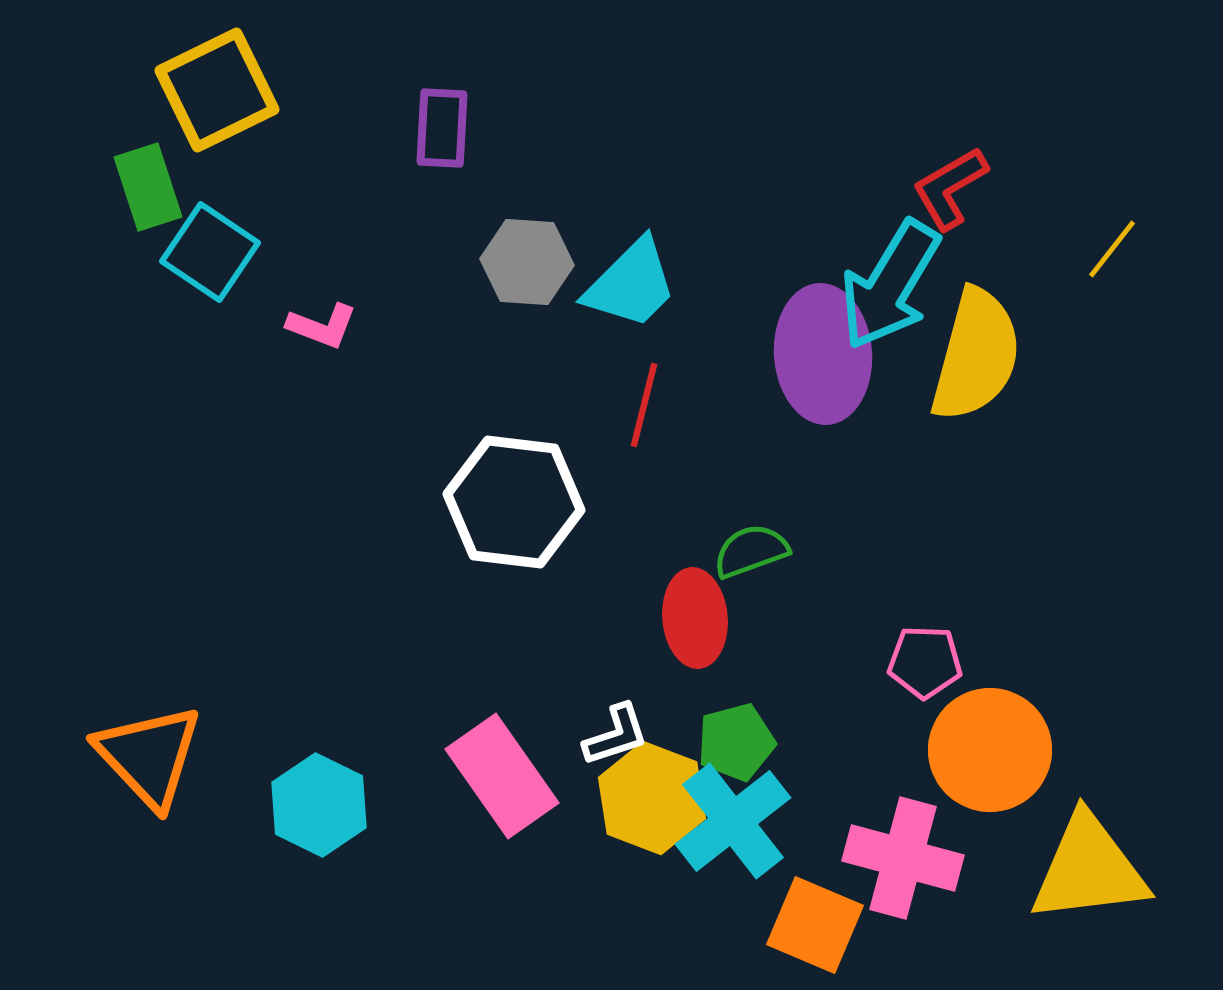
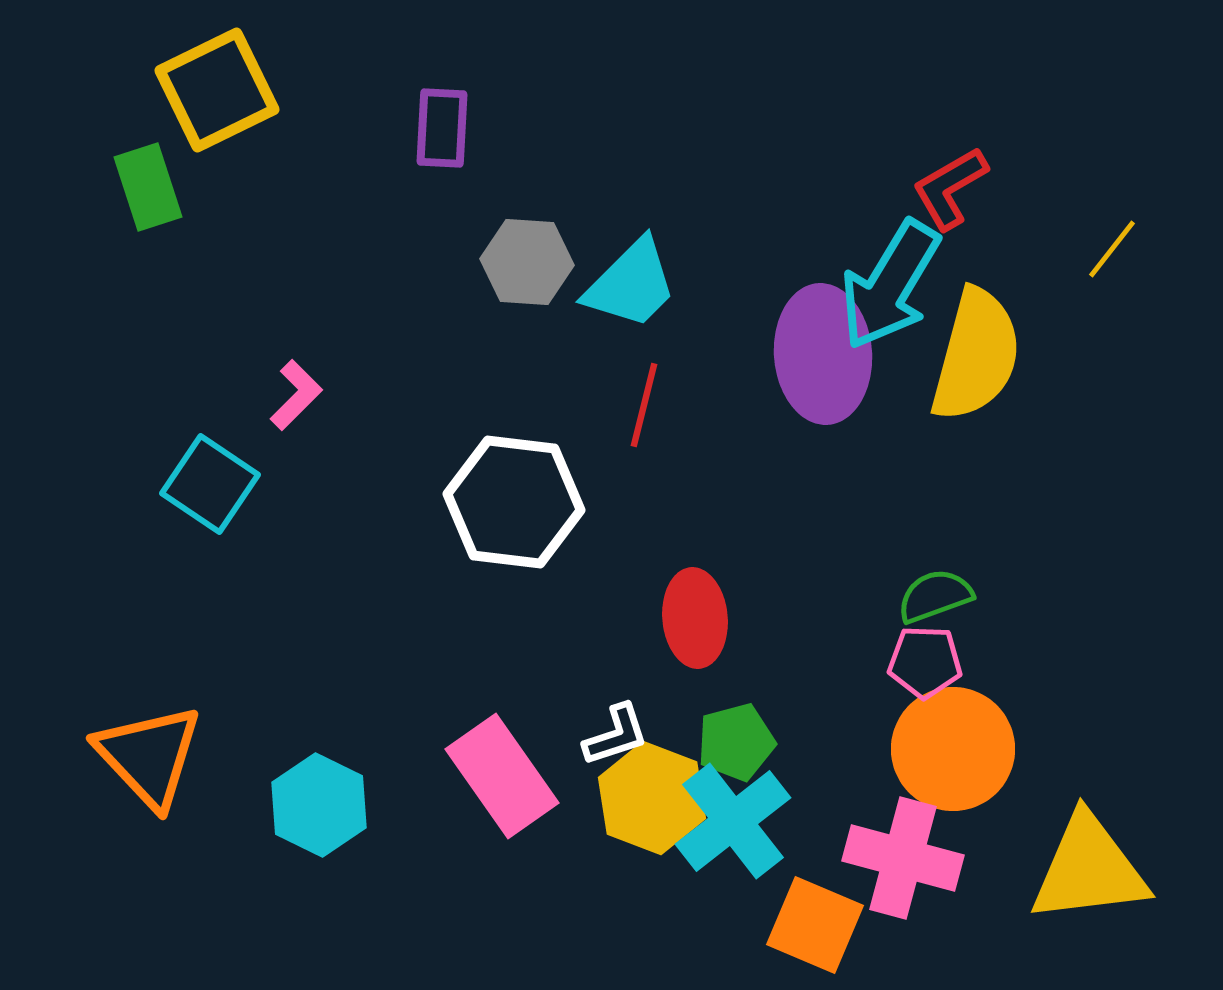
cyan square: moved 232 px down
pink L-shape: moved 26 px left, 69 px down; rotated 66 degrees counterclockwise
green semicircle: moved 184 px right, 45 px down
orange circle: moved 37 px left, 1 px up
